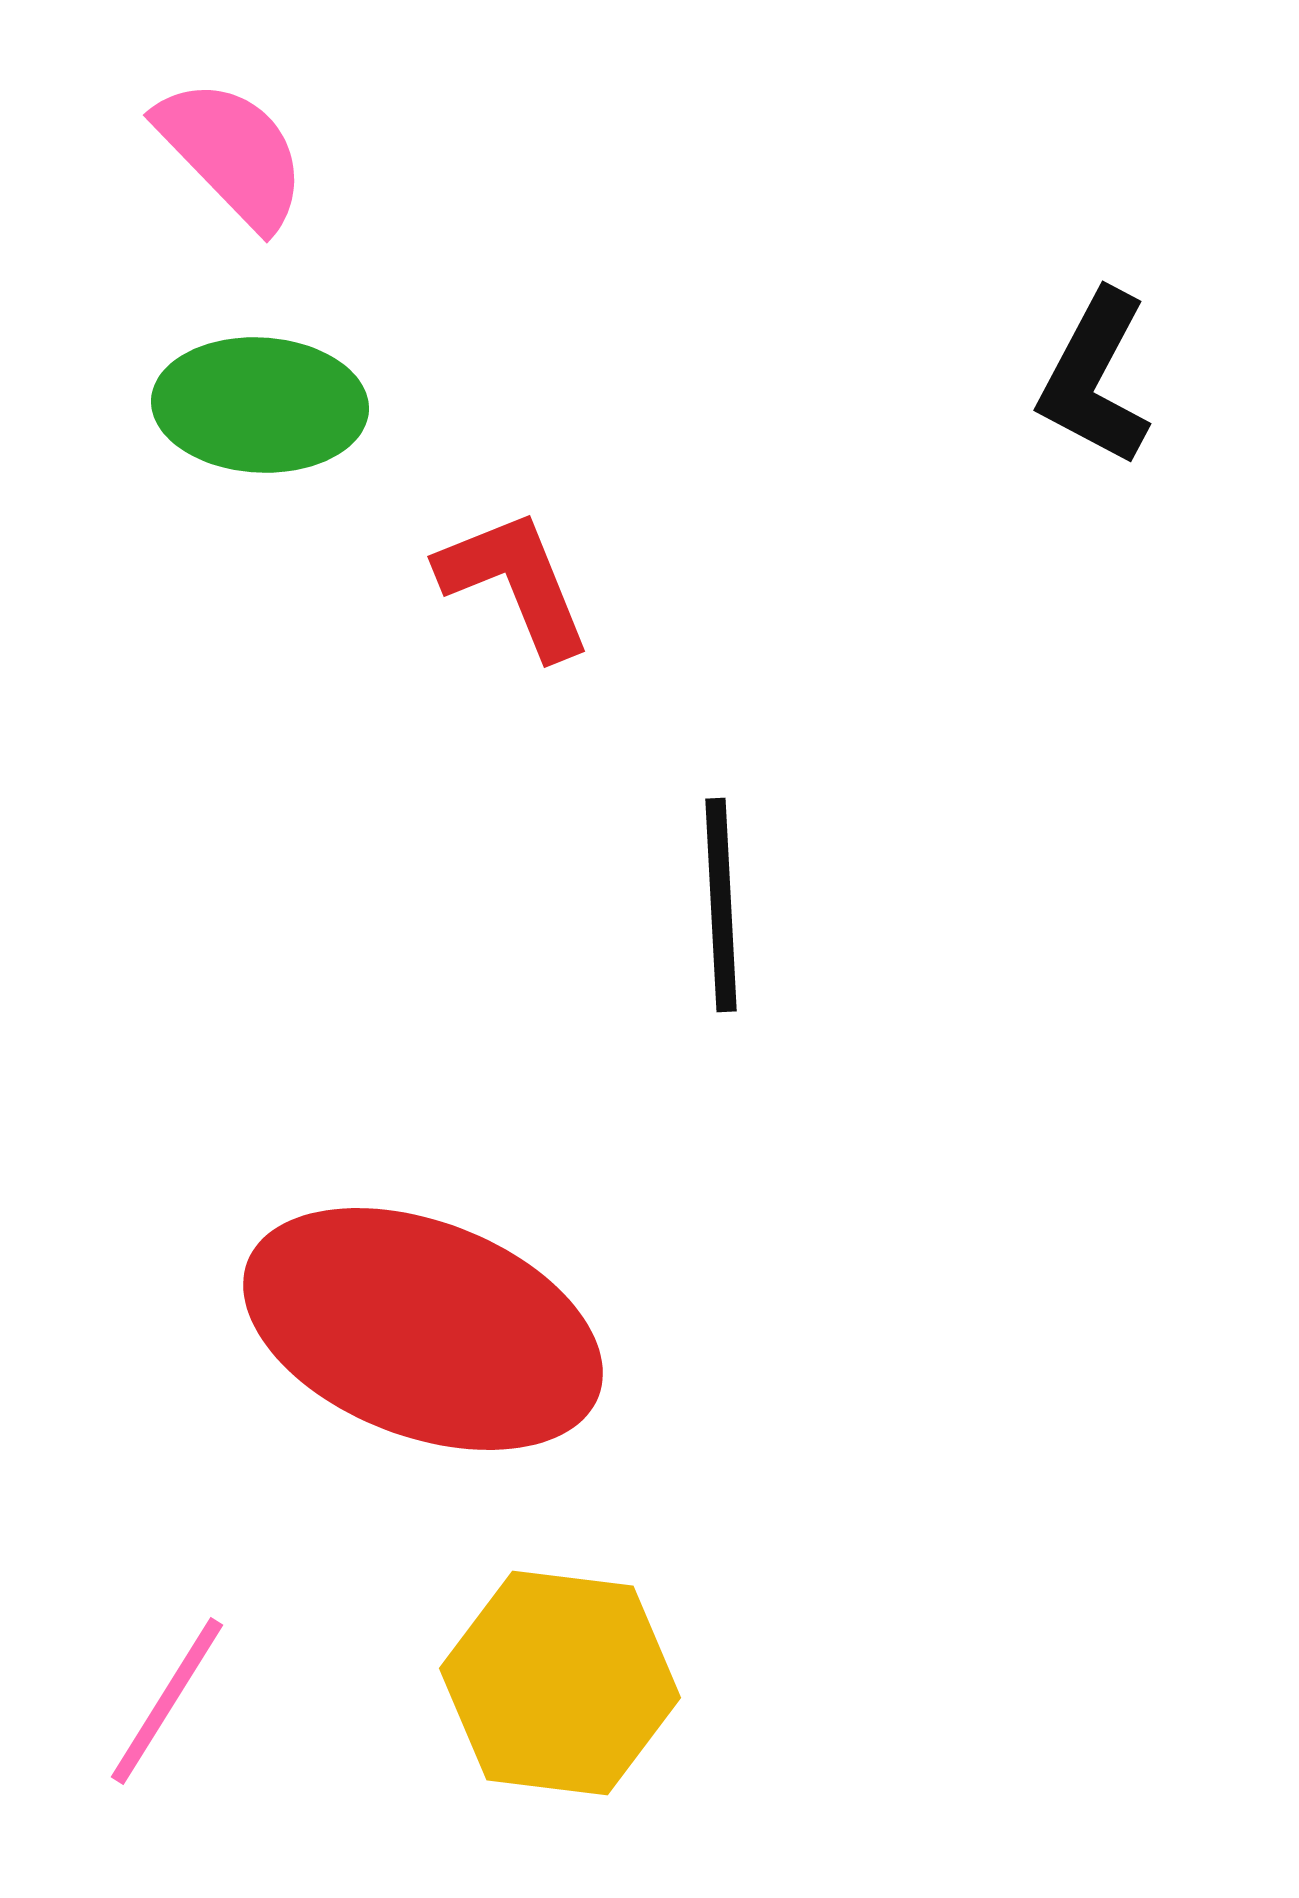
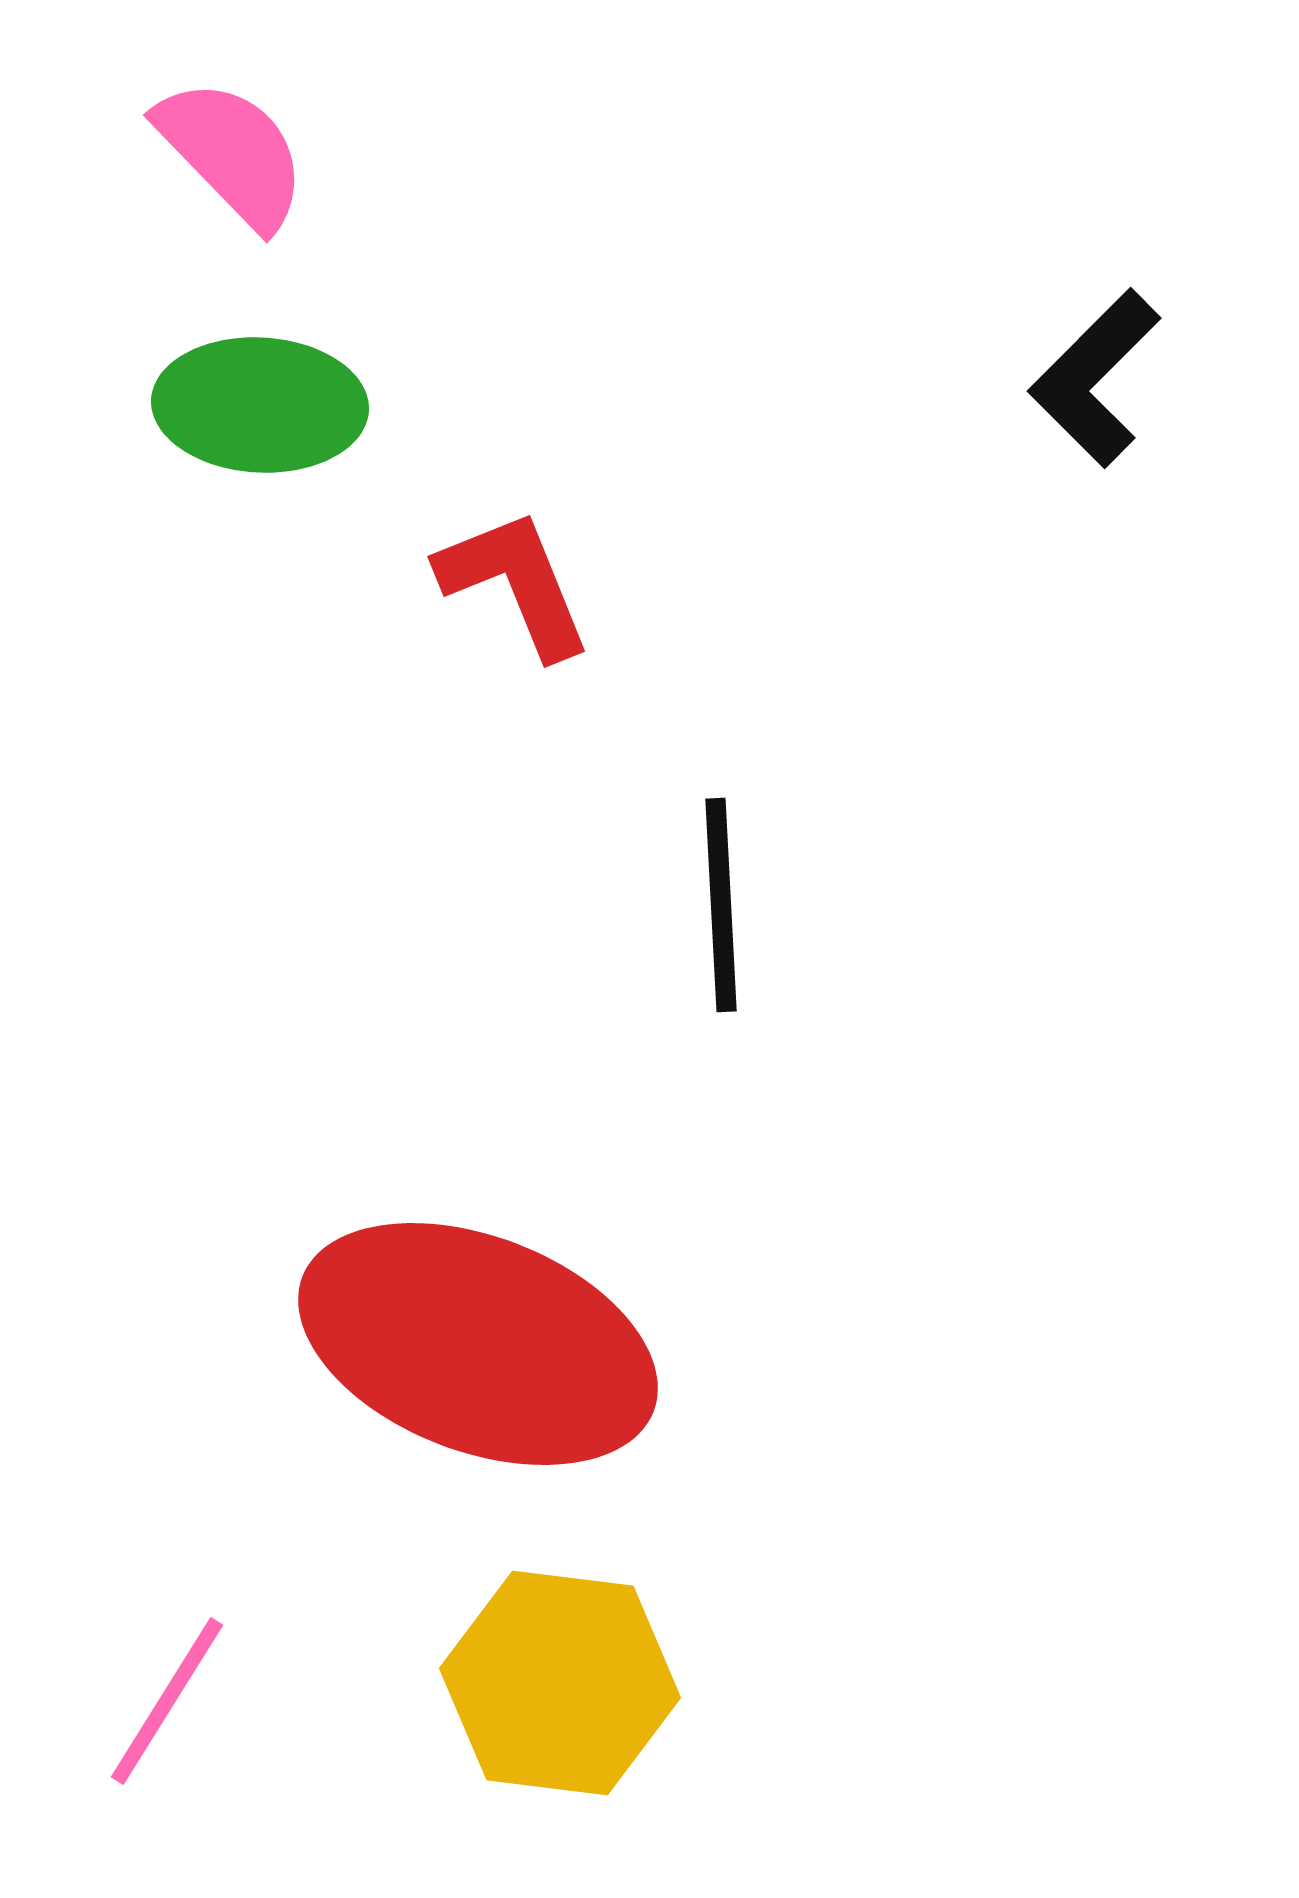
black L-shape: rotated 17 degrees clockwise
red ellipse: moved 55 px right, 15 px down
